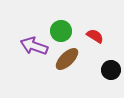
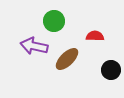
green circle: moved 7 px left, 10 px up
red semicircle: rotated 30 degrees counterclockwise
purple arrow: rotated 8 degrees counterclockwise
